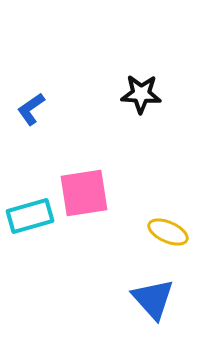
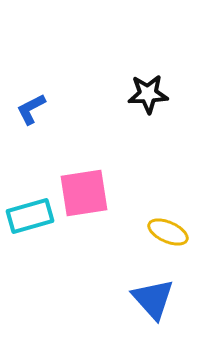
black star: moved 7 px right; rotated 6 degrees counterclockwise
blue L-shape: rotated 8 degrees clockwise
